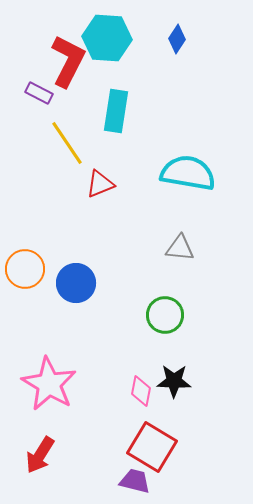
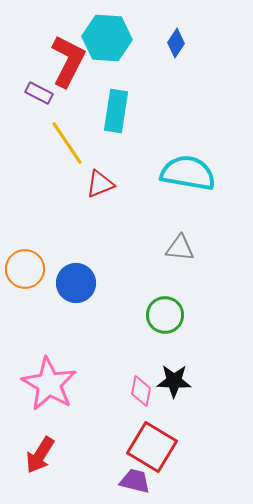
blue diamond: moved 1 px left, 4 px down
